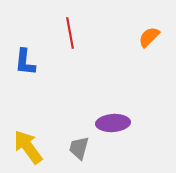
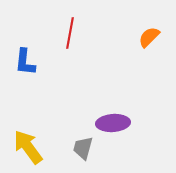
red line: rotated 20 degrees clockwise
gray trapezoid: moved 4 px right
